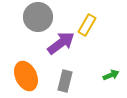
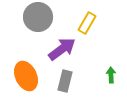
yellow rectangle: moved 2 px up
purple arrow: moved 1 px right, 6 px down
green arrow: rotated 70 degrees counterclockwise
